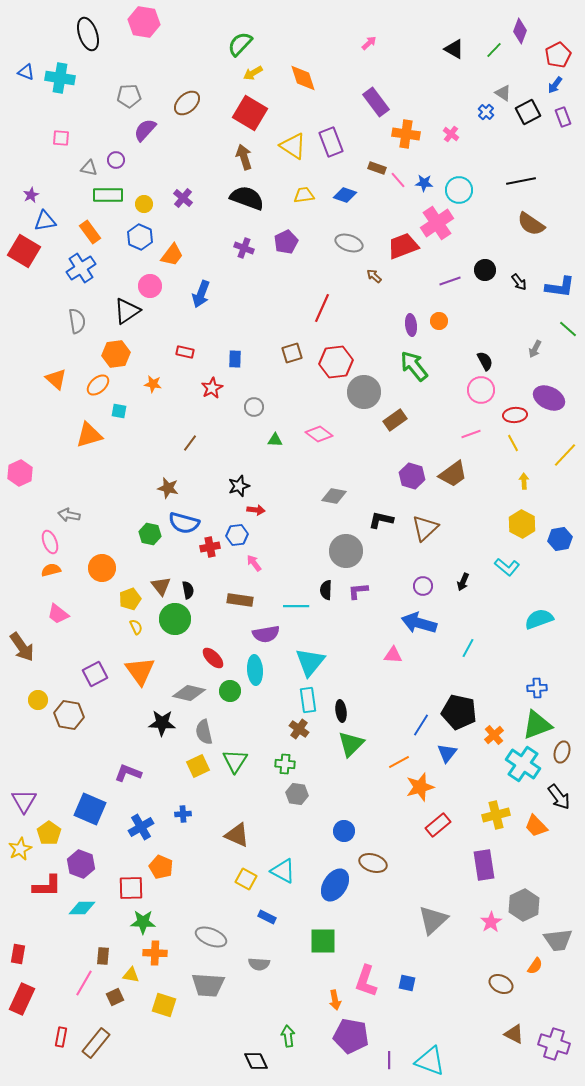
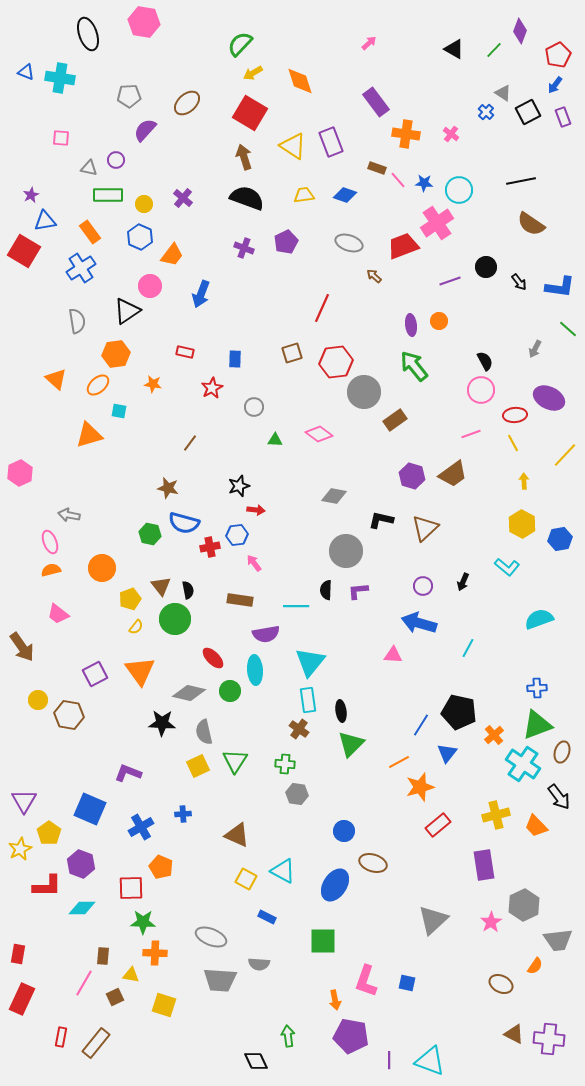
orange diamond at (303, 78): moved 3 px left, 3 px down
black circle at (485, 270): moved 1 px right, 3 px up
yellow semicircle at (136, 627): rotated 63 degrees clockwise
gray trapezoid at (208, 985): moved 12 px right, 5 px up
purple cross at (554, 1044): moved 5 px left, 5 px up; rotated 12 degrees counterclockwise
